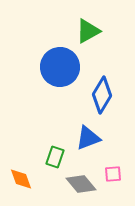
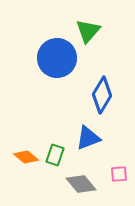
green triangle: rotated 20 degrees counterclockwise
blue circle: moved 3 px left, 9 px up
green rectangle: moved 2 px up
pink square: moved 6 px right
orange diamond: moved 5 px right, 22 px up; rotated 30 degrees counterclockwise
